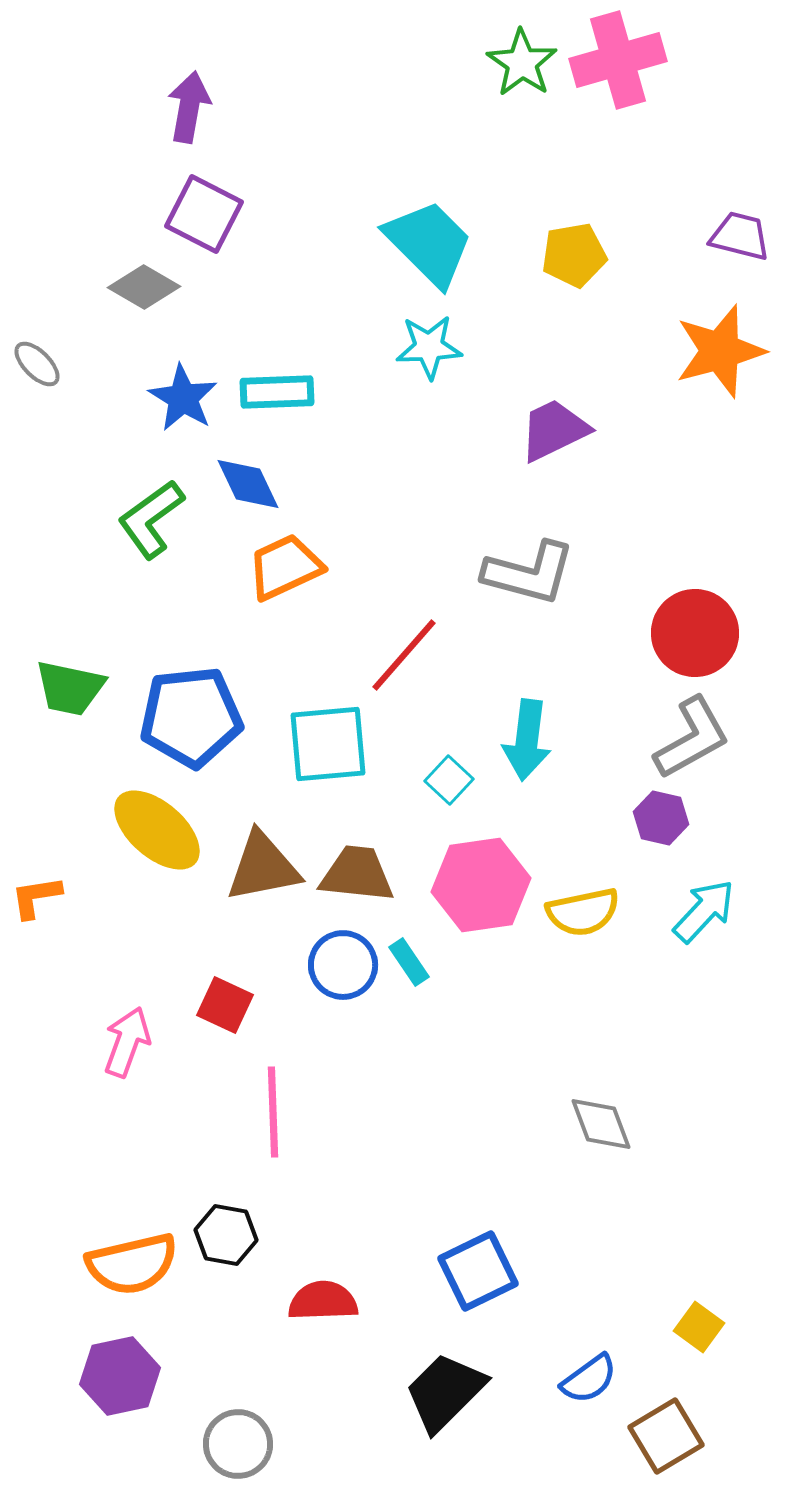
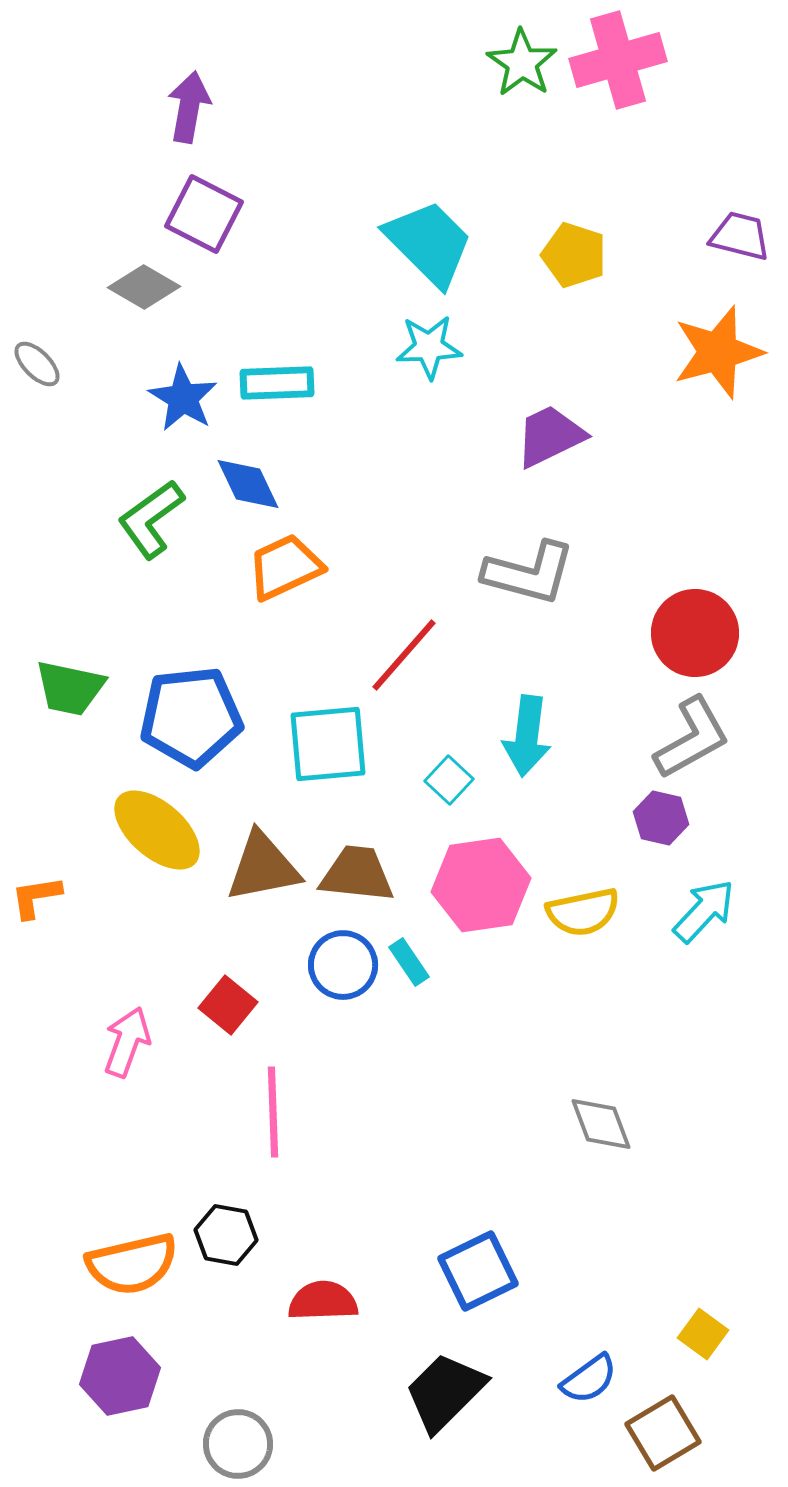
yellow pentagon at (574, 255): rotated 28 degrees clockwise
orange star at (720, 351): moved 2 px left, 1 px down
cyan rectangle at (277, 392): moved 9 px up
purple trapezoid at (554, 430): moved 4 px left, 6 px down
cyan arrow at (527, 740): moved 4 px up
red square at (225, 1005): moved 3 px right; rotated 14 degrees clockwise
yellow square at (699, 1327): moved 4 px right, 7 px down
brown square at (666, 1436): moved 3 px left, 3 px up
